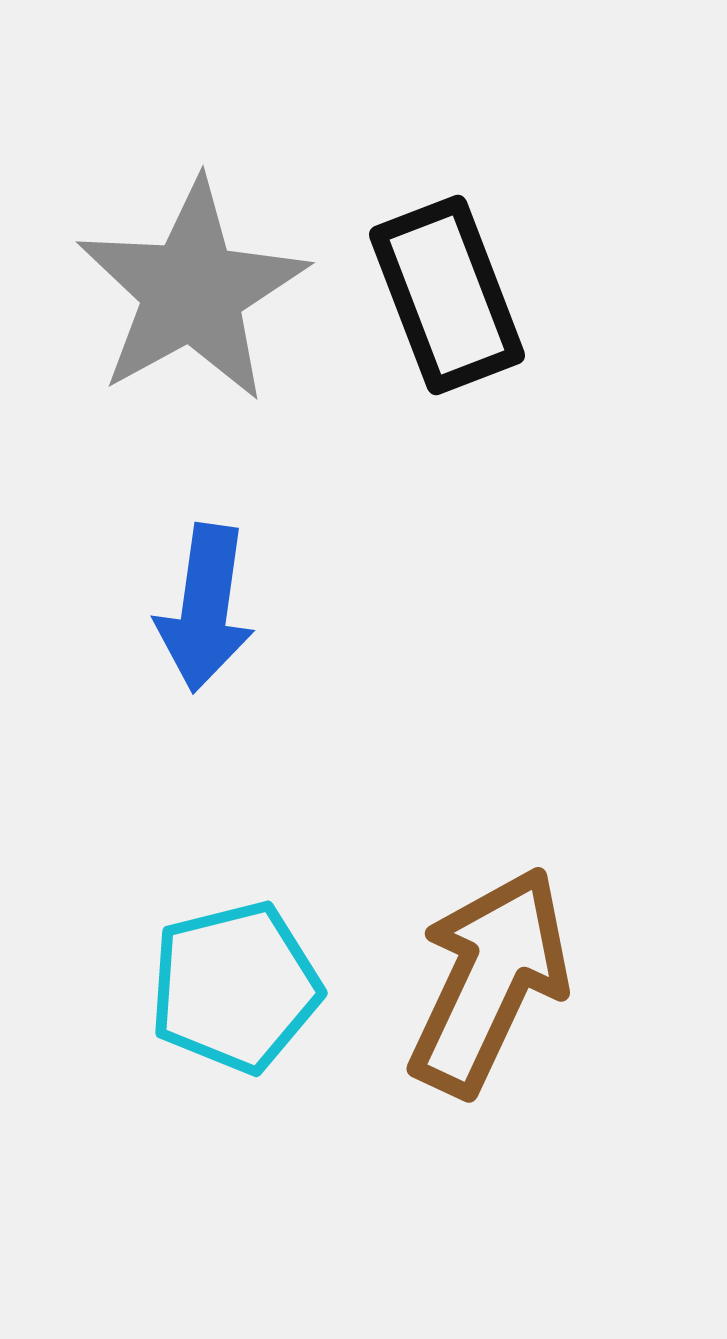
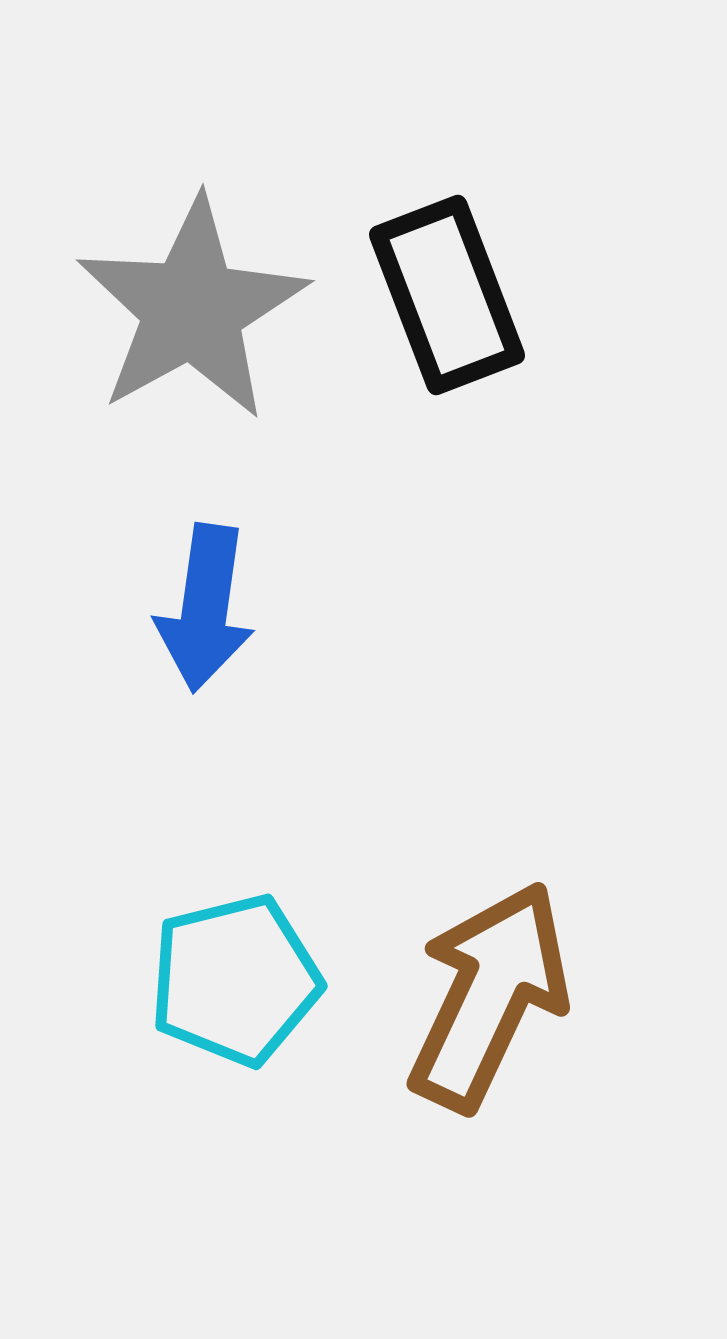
gray star: moved 18 px down
brown arrow: moved 15 px down
cyan pentagon: moved 7 px up
